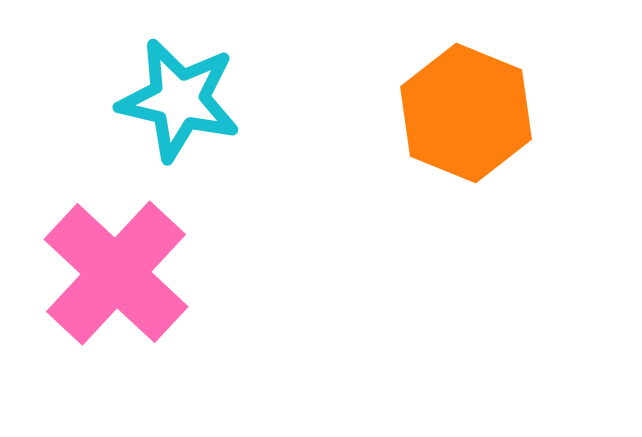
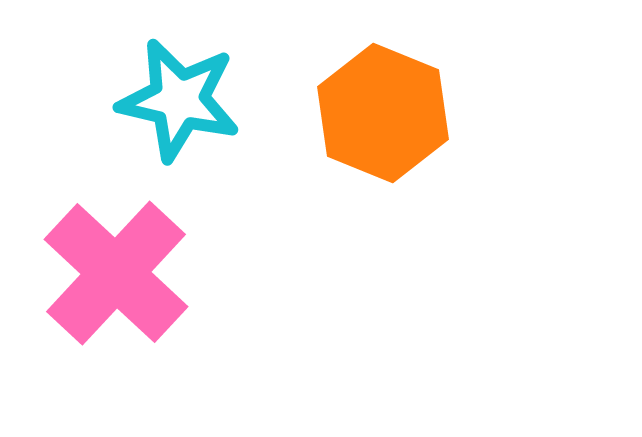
orange hexagon: moved 83 px left
